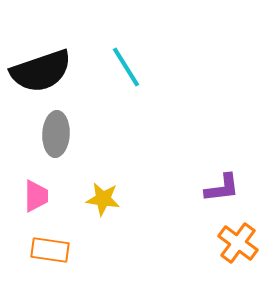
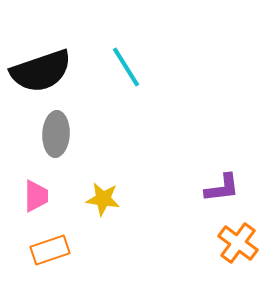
orange rectangle: rotated 27 degrees counterclockwise
